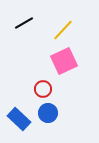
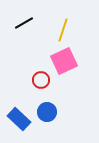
yellow line: rotated 25 degrees counterclockwise
red circle: moved 2 px left, 9 px up
blue circle: moved 1 px left, 1 px up
